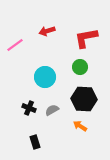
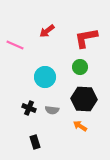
red arrow: rotated 21 degrees counterclockwise
pink line: rotated 60 degrees clockwise
gray semicircle: rotated 144 degrees counterclockwise
